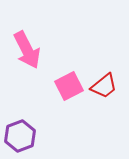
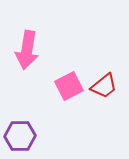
pink arrow: rotated 36 degrees clockwise
purple hexagon: rotated 20 degrees clockwise
